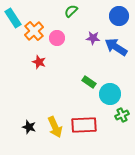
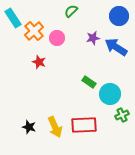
purple star: rotated 16 degrees counterclockwise
